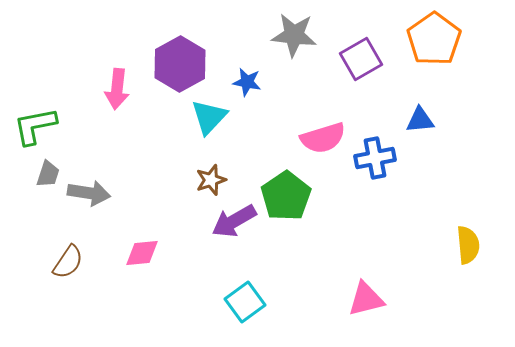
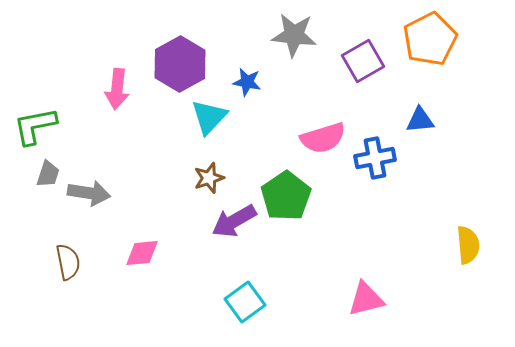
orange pentagon: moved 4 px left; rotated 8 degrees clockwise
purple square: moved 2 px right, 2 px down
brown star: moved 2 px left, 2 px up
brown semicircle: rotated 45 degrees counterclockwise
